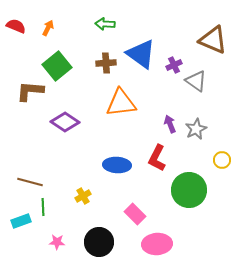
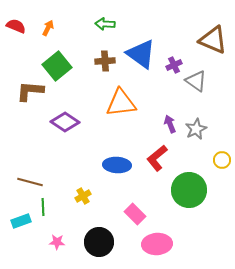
brown cross: moved 1 px left, 2 px up
red L-shape: rotated 24 degrees clockwise
